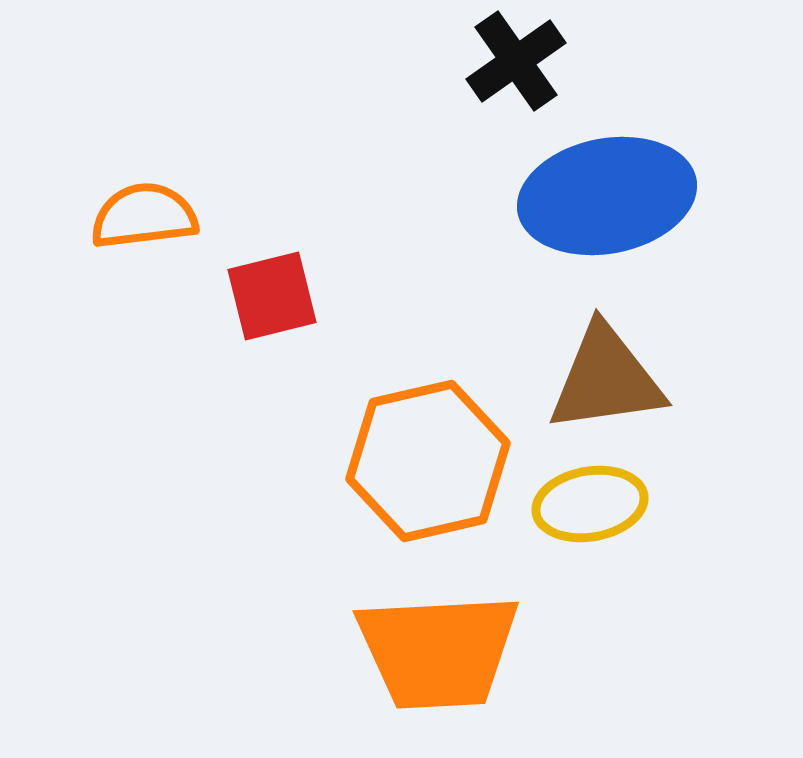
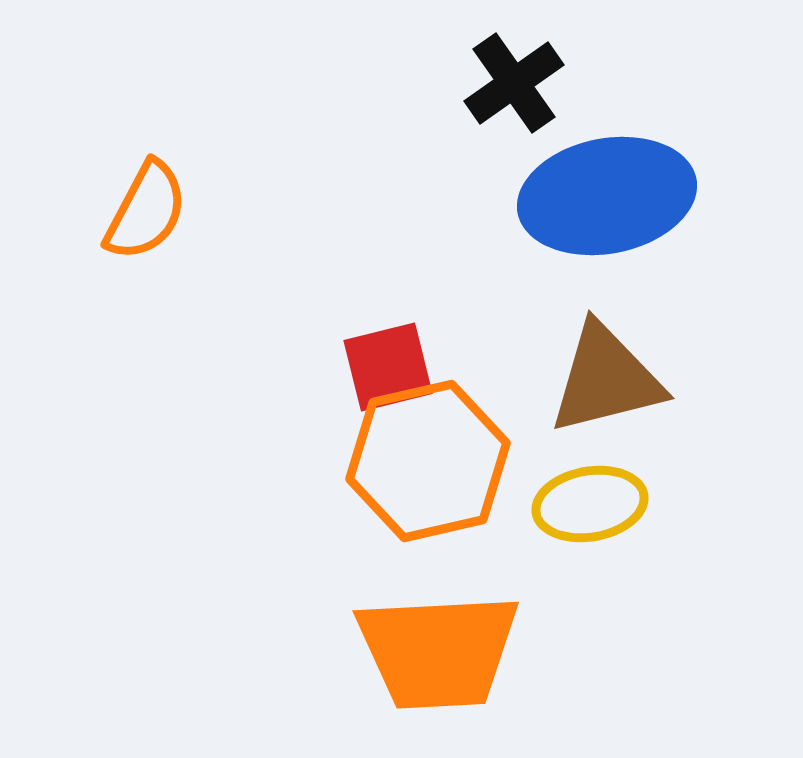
black cross: moved 2 px left, 22 px down
orange semicircle: moved 2 px right, 5 px up; rotated 125 degrees clockwise
red square: moved 116 px right, 71 px down
brown triangle: rotated 6 degrees counterclockwise
